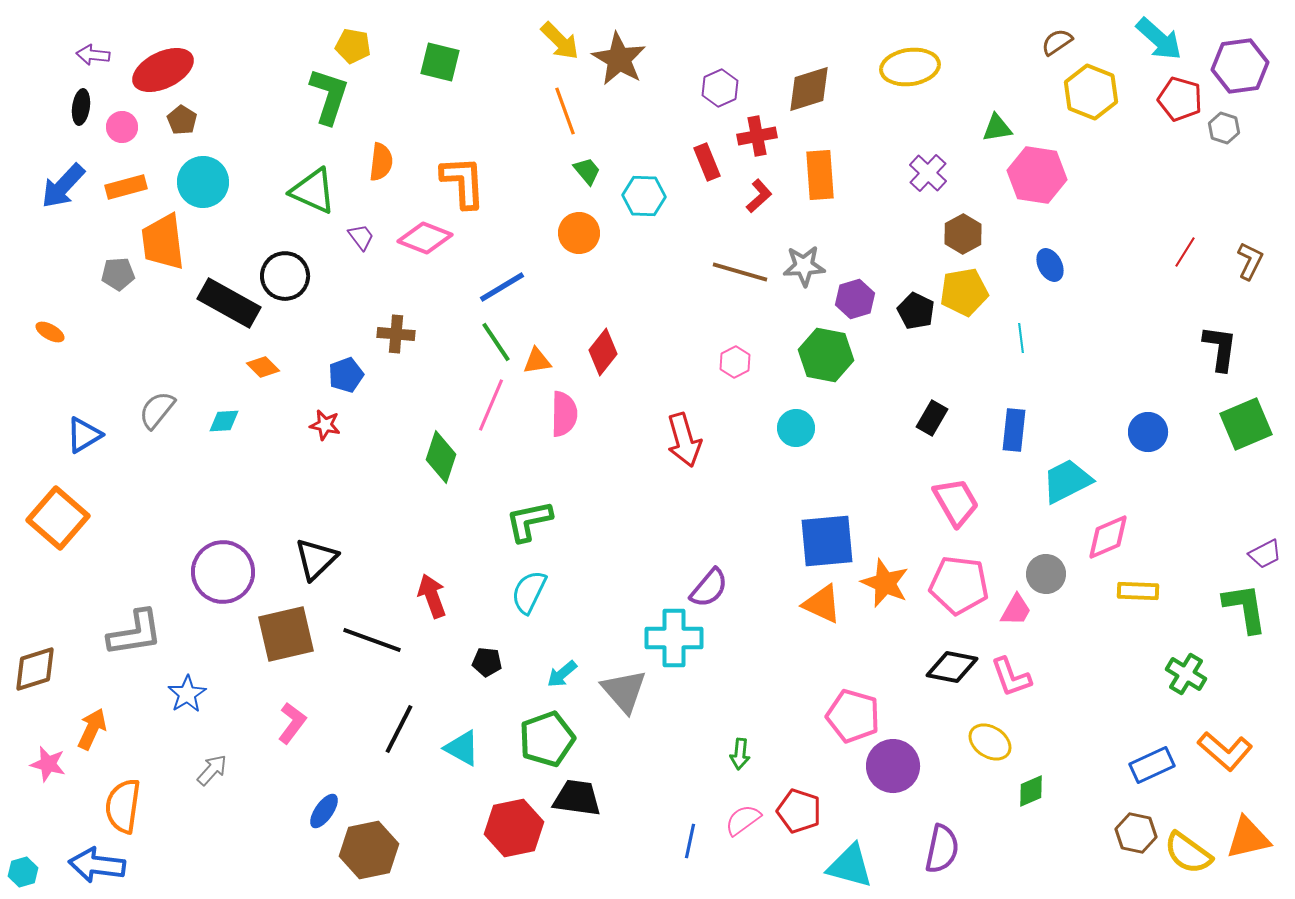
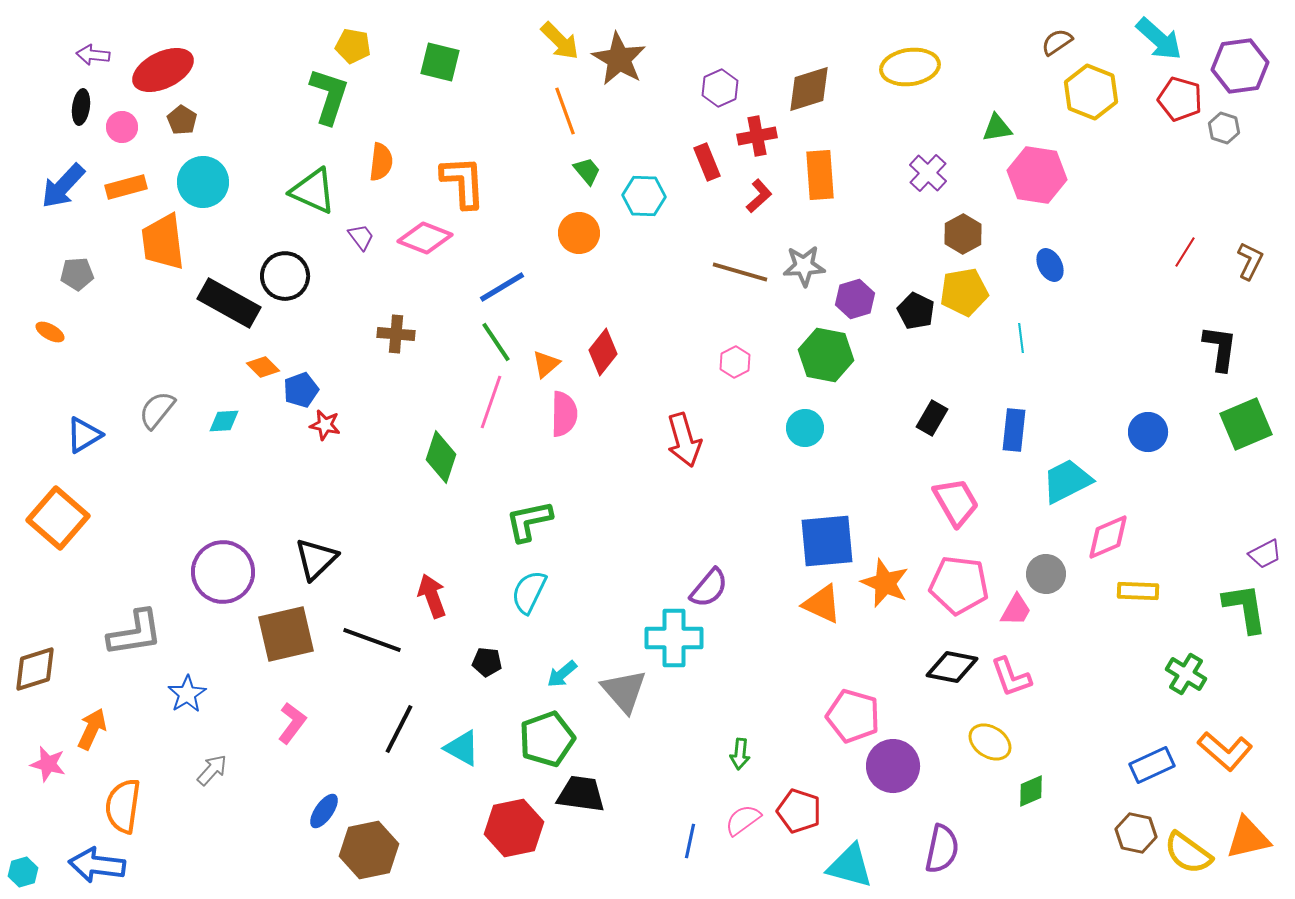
gray pentagon at (118, 274): moved 41 px left
orange triangle at (537, 361): moved 9 px right, 3 px down; rotated 32 degrees counterclockwise
blue pentagon at (346, 375): moved 45 px left, 15 px down
pink line at (491, 405): moved 3 px up; rotated 4 degrees counterclockwise
cyan circle at (796, 428): moved 9 px right
black trapezoid at (577, 798): moved 4 px right, 4 px up
